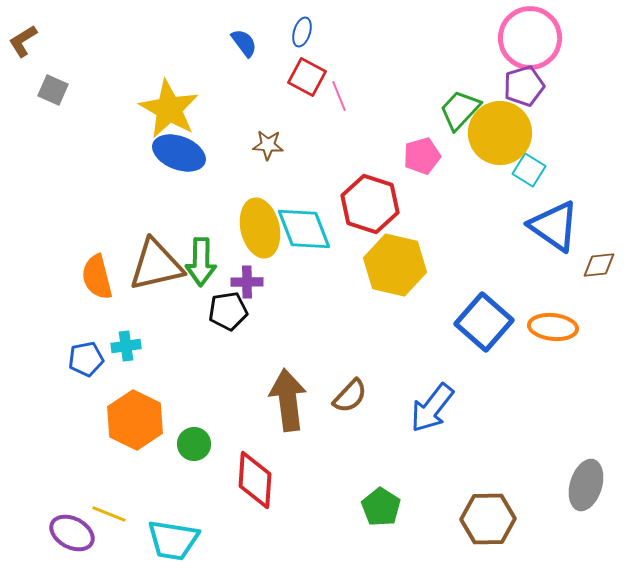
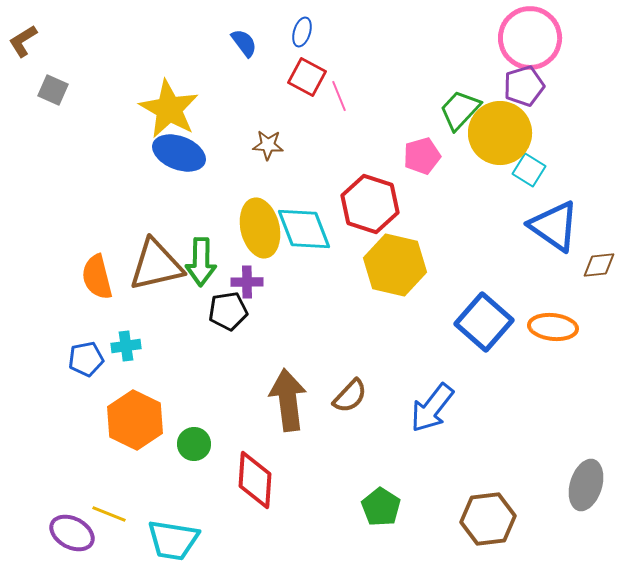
brown hexagon at (488, 519): rotated 6 degrees counterclockwise
